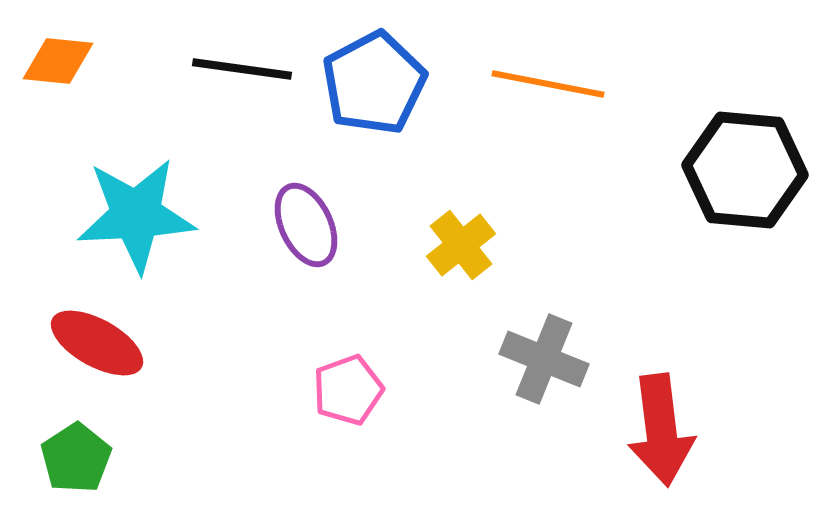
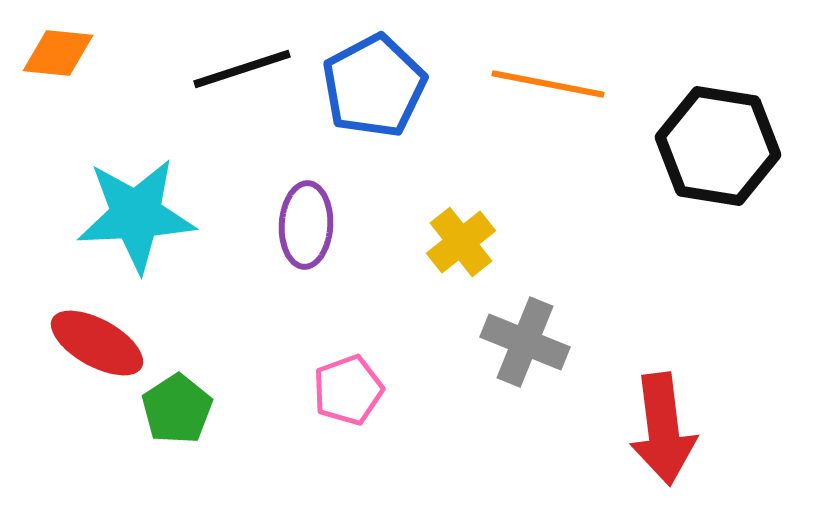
orange diamond: moved 8 px up
black line: rotated 26 degrees counterclockwise
blue pentagon: moved 3 px down
black hexagon: moved 27 px left, 24 px up; rotated 4 degrees clockwise
purple ellipse: rotated 28 degrees clockwise
yellow cross: moved 3 px up
gray cross: moved 19 px left, 17 px up
red arrow: moved 2 px right, 1 px up
green pentagon: moved 101 px right, 49 px up
